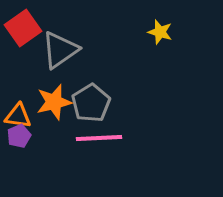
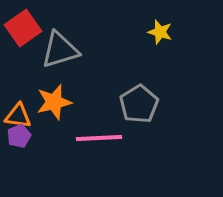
gray triangle: rotated 18 degrees clockwise
gray pentagon: moved 48 px right, 1 px down
